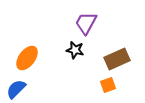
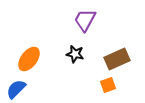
purple trapezoid: moved 1 px left, 3 px up
black star: moved 4 px down
orange ellipse: moved 2 px right, 1 px down
